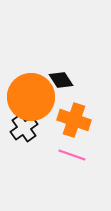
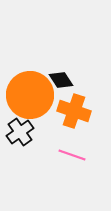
orange circle: moved 1 px left, 2 px up
orange cross: moved 9 px up
black cross: moved 4 px left, 4 px down
